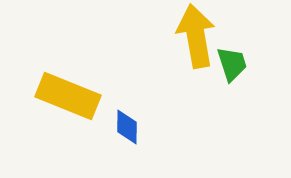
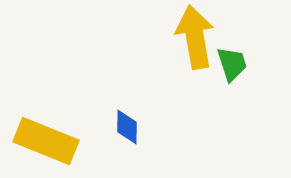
yellow arrow: moved 1 px left, 1 px down
yellow rectangle: moved 22 px left, 45 px down
